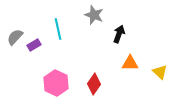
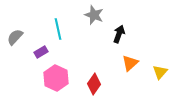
purple rectangle: moved 7 px right, 7 px down
orange triangle: rotated 42 degrees counterclockwise
yellow triangle: rotated 28 degrees clockwise
pink hexagon: moved 5 px up
